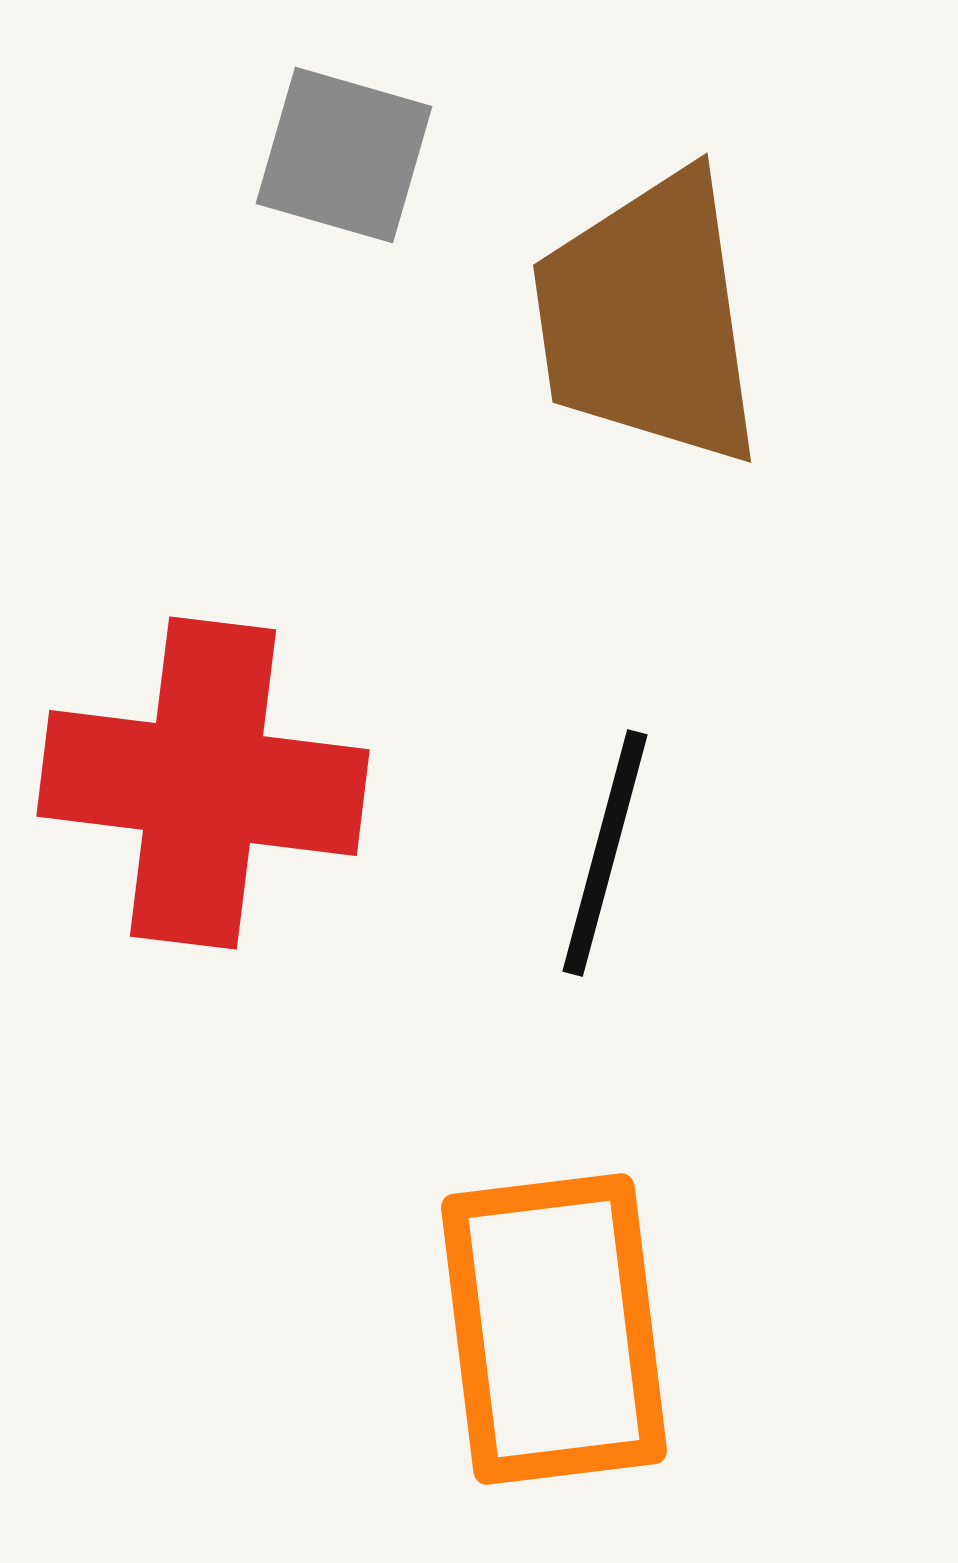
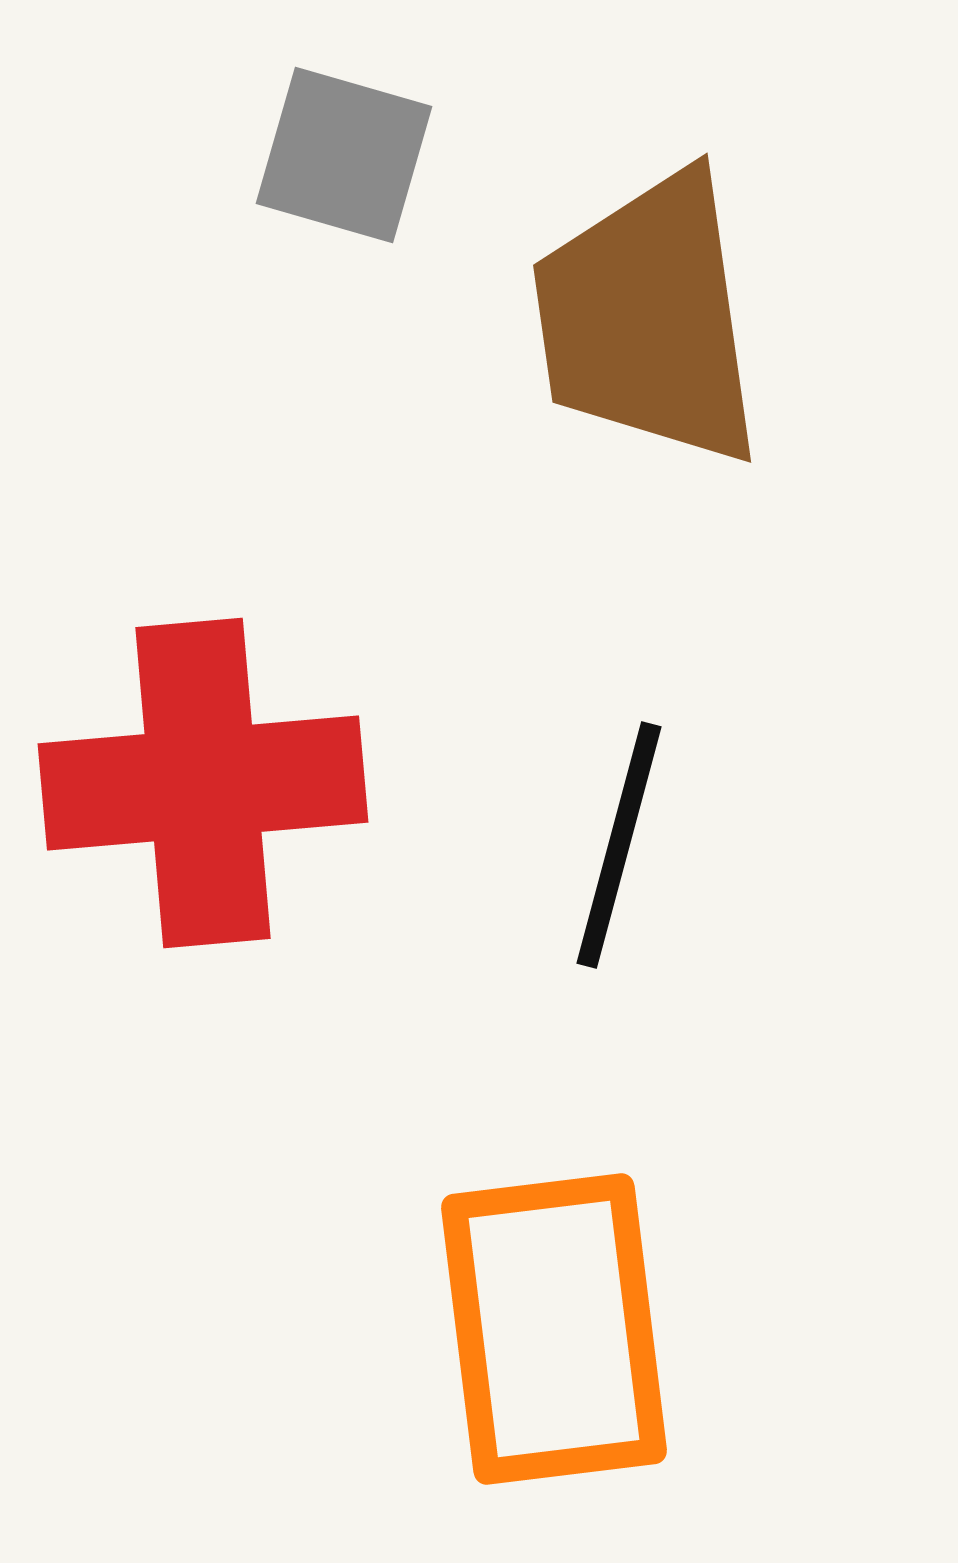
red cross: rotated 12 degrees counterclockwise
black line: moved 14 px right, 8 px up
